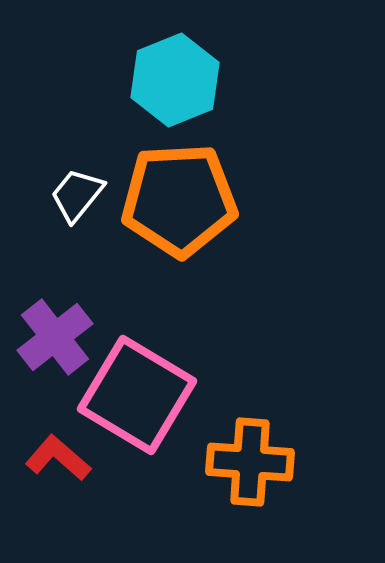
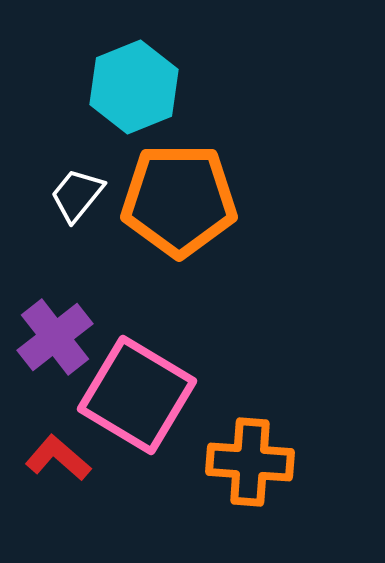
cyan hexagon: moved 41 px left, 7 px down
orange pentagon: rotated 3 degrees clockwise
